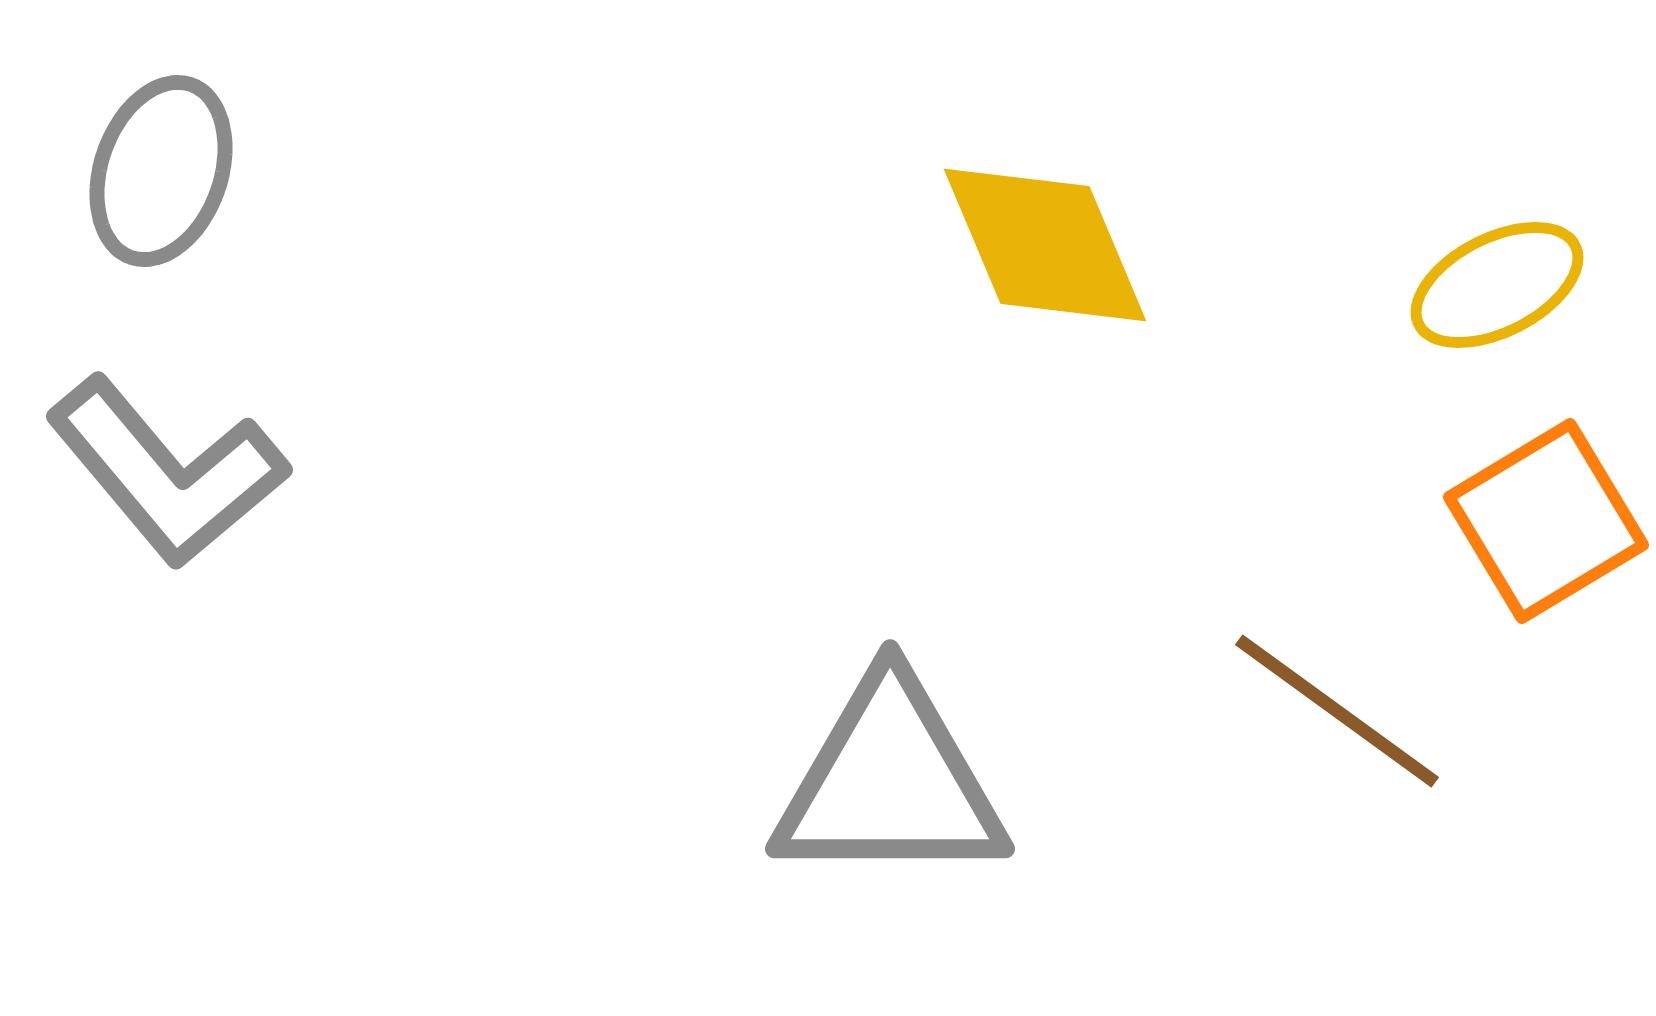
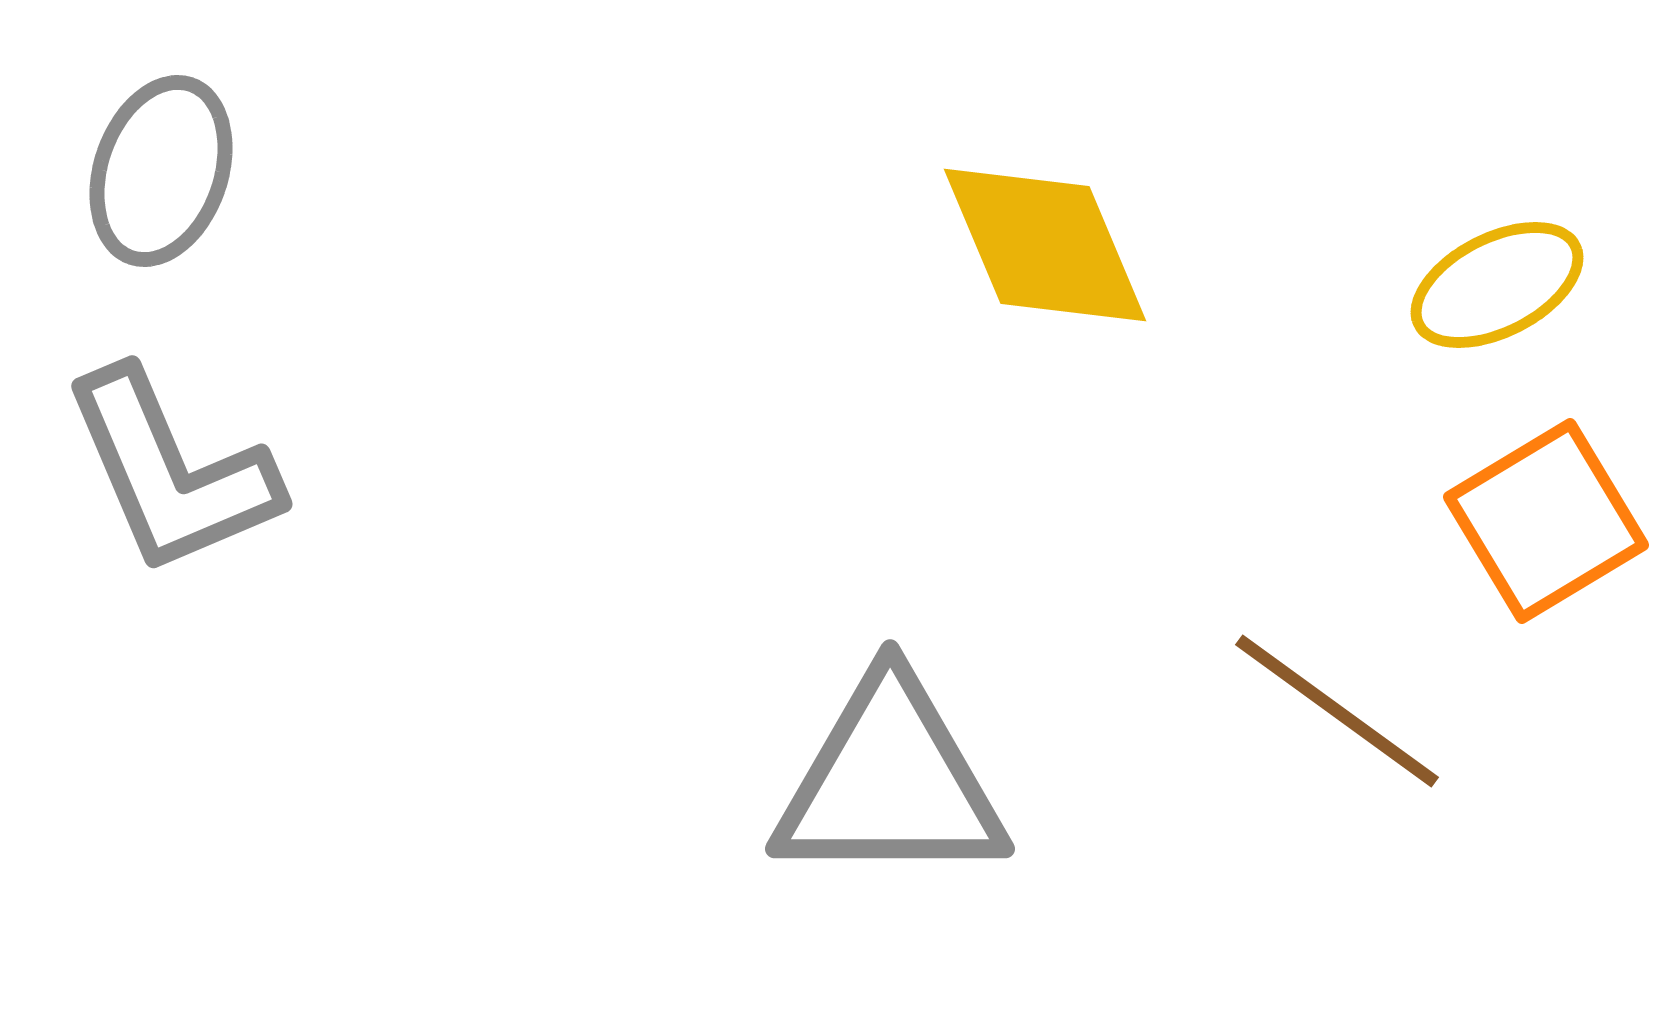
gray L-shape: moved 4 px right; rotated 17 degrees clockwise
